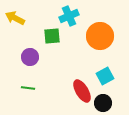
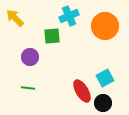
yellow arrow: rotated 18 degrees clockwise
orange circle: moved 5 px right, 10 px up
cyan square: moved 2 px down
